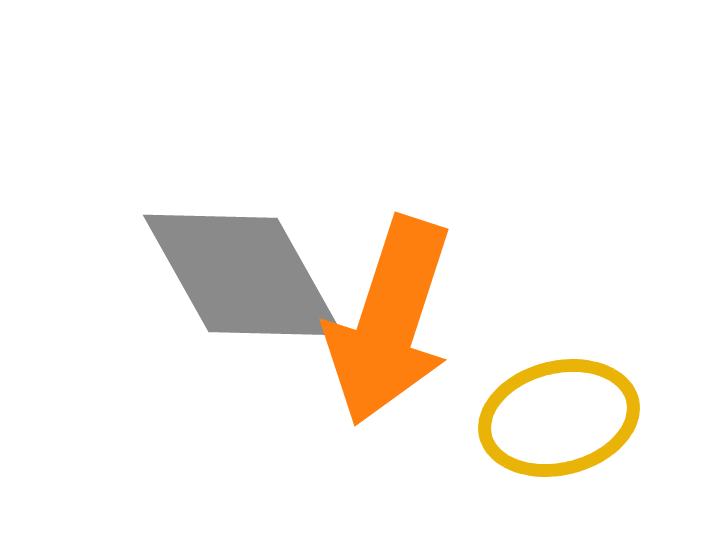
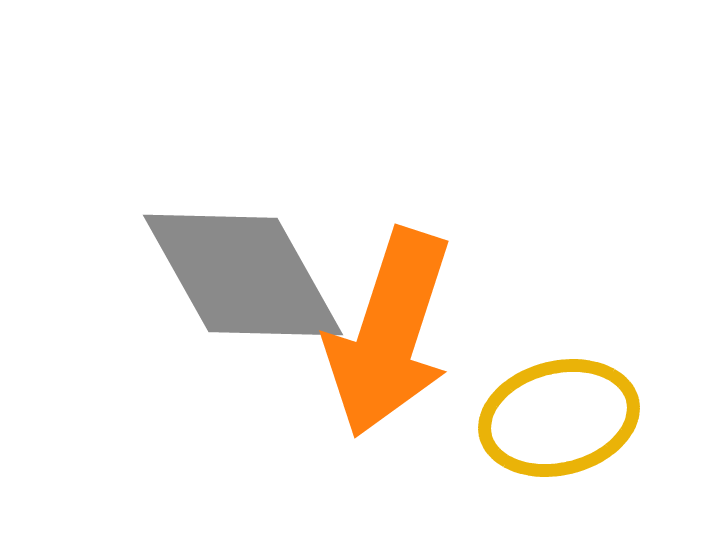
orange arrow: moved 12 px down
